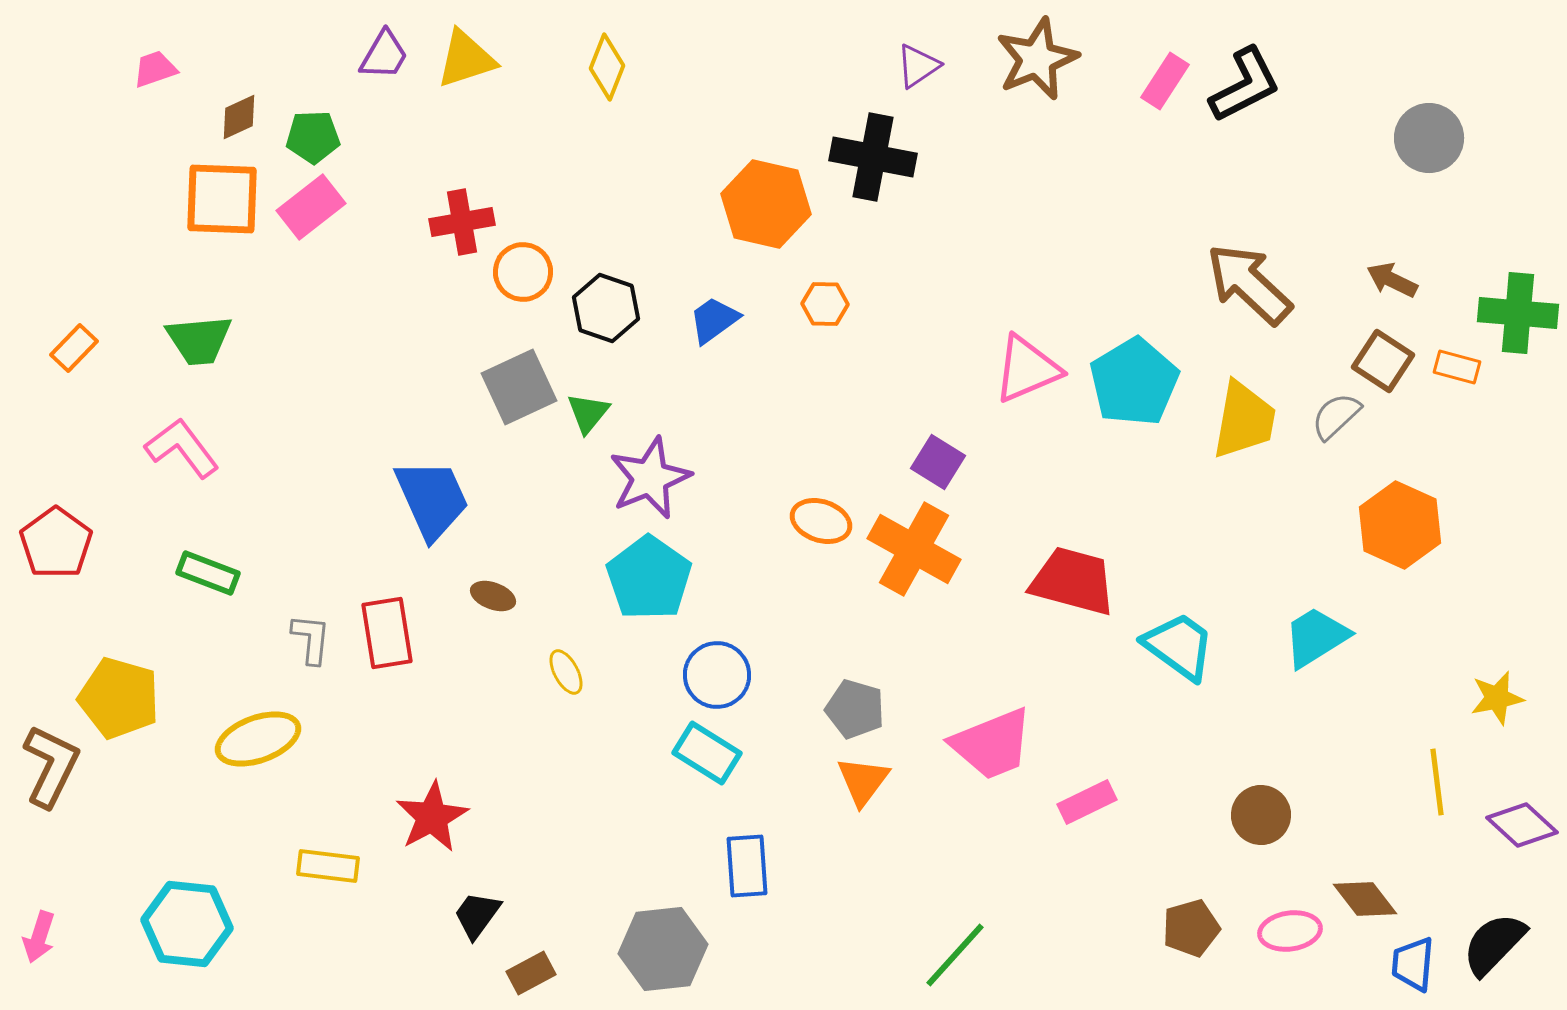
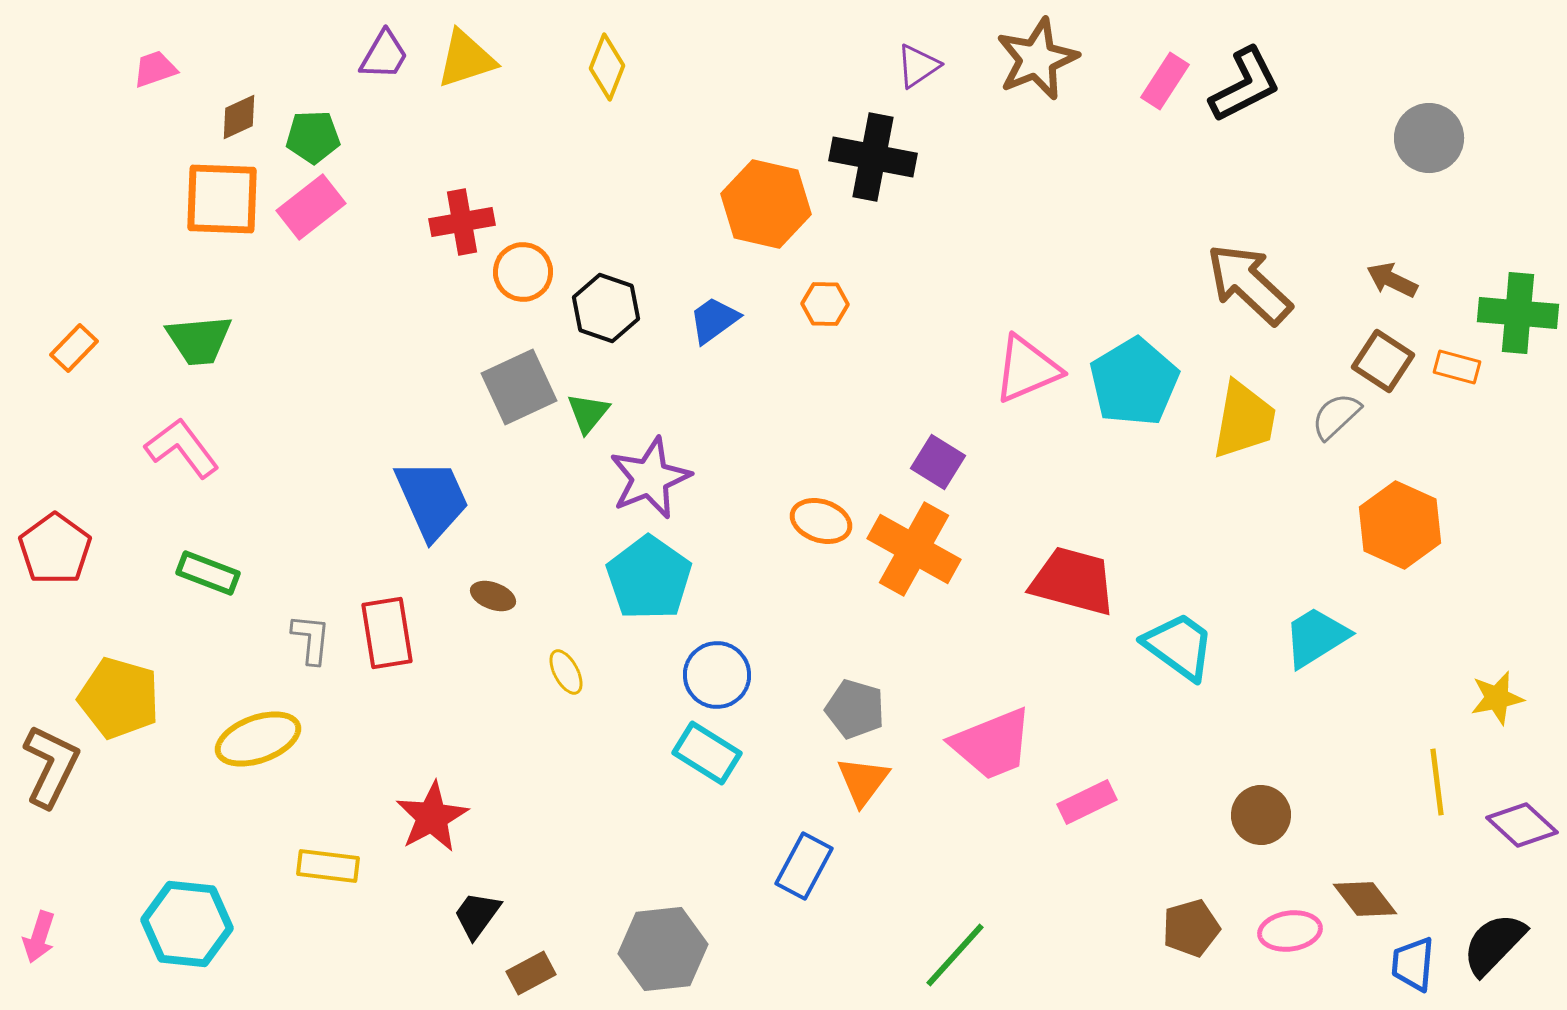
red pentagon at (56, 543): moved 1 px left, 6 px down
blue rectangle at (747, 866): moved 57 px right; rotated 32 degrees clockwise
